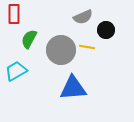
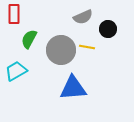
black circle: moved 2 px right, 1 px up
